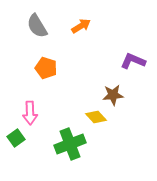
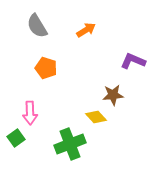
orange arrow: moved 5 px right, 4 px down
